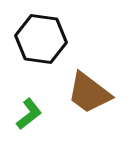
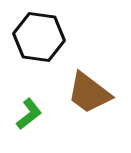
black hexagon: moved 2 px left, 2 px up
